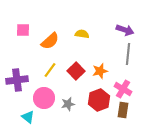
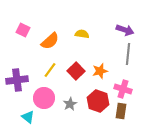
pink square: rotated 24 degrees clockwise
pink cross: rotated 12 degrees counterclockwise
red hexagon: moved 1 px left, 1 px down; rotated 20 degrees counterclockwise
gray star: moved 2 px right; rotated 16 degrees counterclockwise
brown rectangle: moved 2 px left, 1 px down
